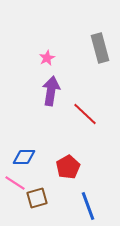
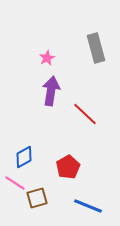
gray rectangle: moved 4 px left
blue diamond: rotated 30 degrees counterclockwise
blue line: rotated 48 degrees counterclockwise
